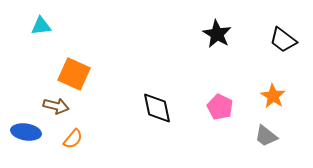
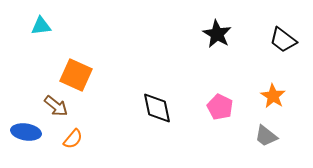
orange square: moved 2 px right, 1 px down
brown arrow: rotated 25 degrees clockwise
